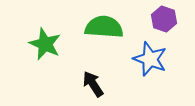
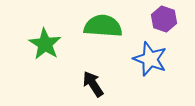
green semicircle: moved 1 px left, 1 px up
green star: rotated 8 degrees clockwise
